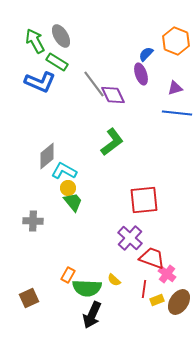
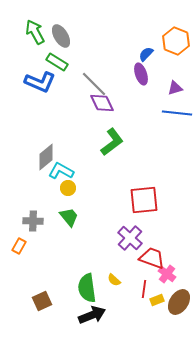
green arrow: moved 9 px up
gray line: rotated 8 degrees counterclockwise
purple diamond: moved 11 px left, 8 px down
gray diamond: moved 1 px left, 1 px down
cyan L-shape: moved 3 px left
green trapezoid: moved 4 px left, 15 px down
orange rectangle: moved 49 px left, 29 px up
green semicircle: rotated 80 degrees clockwise
brown square: moved 13 px right, 3 px down
black arrow: rotated 136 degrees counterclockwise
